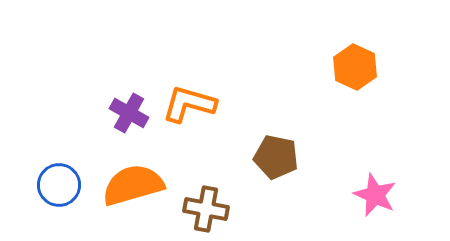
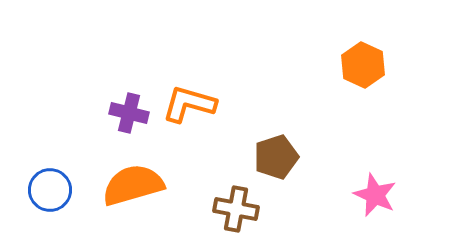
orange hexagon: moved 8 px right, 2 px up
purple cross: rotated 15 degrees counterclockwise
brown pentagon: rotated 30 degrees counterclockwise
blue circle: moved 9 px left, 5 px down
brown cross: moved 30 px right
